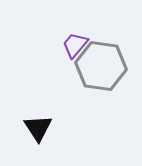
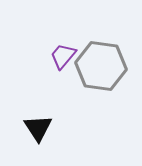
purple trapezoid: moved 12 px left, 11 px down
